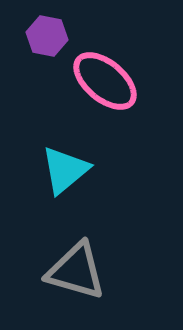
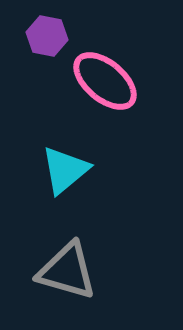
gray triangle: moved 9 px left
